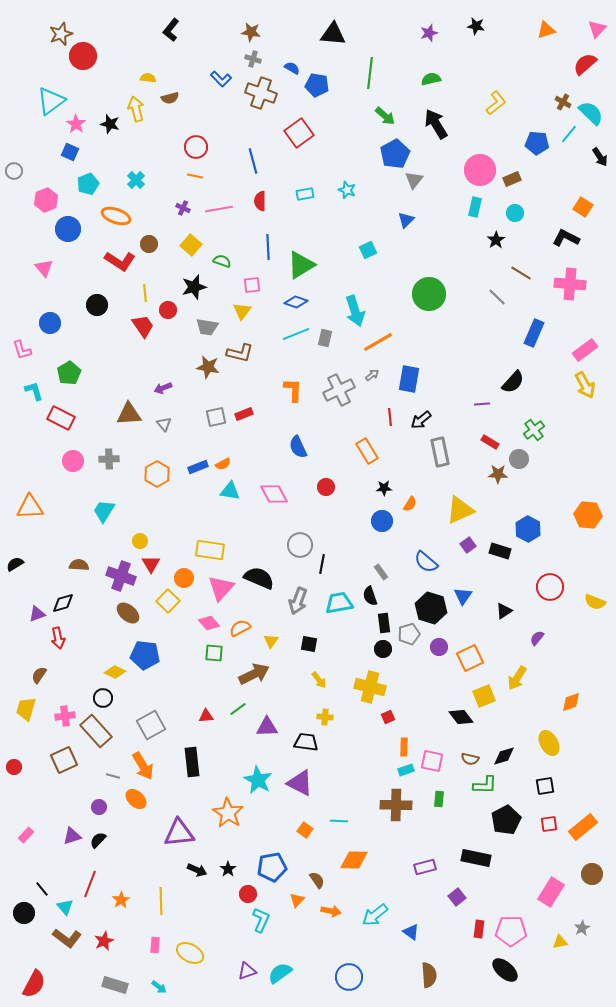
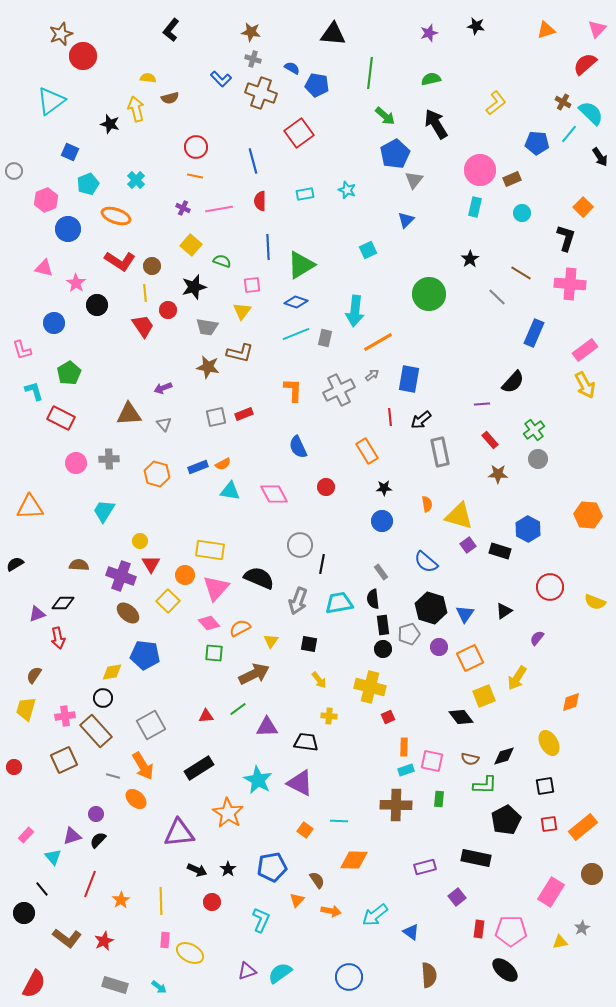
pink star at (76, 124): moved 159 px down
orange square at (583, 207): rotated 12 degrees clockwise
cyan circle at (515, 213): moved 7 px right
black L-shape at (566, 238): rotated 80 degrees clockwise
black star at (496, 240): moved 26 px left, 19 px down
brown circle at (149, 244): moved 3 px right, 22 px down
pink triangle at (44, 268): rotated 36 degrees counterclockwise
cyan arrow at (355, 311): rotated 24 degrees clockwise
blue circle at (50, 323): moved 4 px right
red rectangle at (490, 442): moved 2 px up; rotated 18 degrees clockwise
gray circle at (519, 459): moved 19 px right
pink circle at (73, 461): moved 3 px right, 2 px down
orange hexagon at (157, 474): rotated 15 degrees counterclockwise
orange semicircle at (410, 504): moved 17 px right; rotated 42 degrees counterclockwise
yellow triangle at (460, 510): moved 1 px left, 6 px down; rotated 40 degrees clockwise
orange circle at (184, 578): moved 1 px right, 3 px up
pink triangle at (221, 588): moved 5 px left
black semicircle at (370, 596): moved 3 px right, 3 px down; rotated 12 degrees clockwise
blue triangle at (463, 596): moved 2 px right, 18 px down
black diamond at (63, 603): rotated 15 degrees clockwise
black rectangle at (384, 623): moved 1 px left, 2 px down
yellow diamond at (115, 672): moved 3 px left; rotated 35 degrees counterclockwise
brown semicircle at (39, 675): moved 5 px left
yellow cross at (325, 717): moved 4 px right, 1 px up
black rectangle at (192, 762): moved 7 px right, 6 px down; rotated 64 degrees clockwise
purple circle at (99, 807): moved 3 px left, 7 px down
red circle at (248, 894): moved 36 px left, 8 px down
cyan triangle at (65, 907): moved 12 px left, 50 px up
pink rectangle at (155, 945): moved 10 px right, 5 px up
